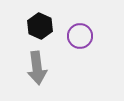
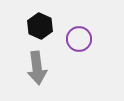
purple circle: moved 1 px left, 3 px down
